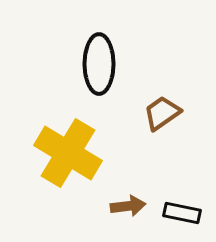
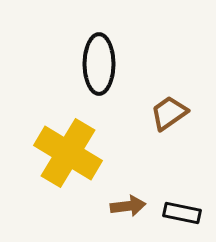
brown trapezoid: moved 7 px right
